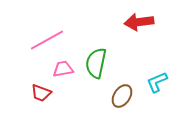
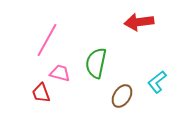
pink line: rotated 32 degrees counterclockwise
pink trapezoid: moved 3 px left, 4 px down; rotated 25 degrees clockwise
cyan L-shape: rotated 15 degrees counterclockwise
red trapezoid: rotated 50 degrees clockwise
